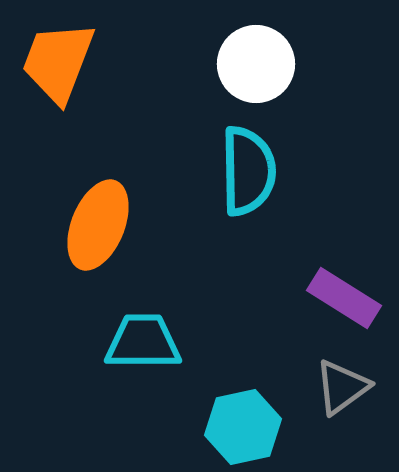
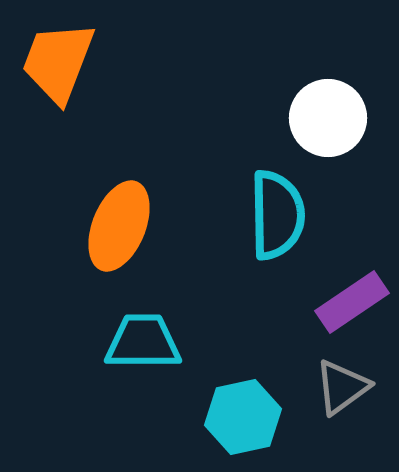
white circle: moved 72 px right, 54 px down
cyan semicircle: moved 29 px right, 44 px down
orange ellipse: moved 21 px right, 1 px down
purple rectangle: moved 8 px right, 4 px down; rotated 66 degrees counterclockwise
cyan hexagon: moved 10 px up
